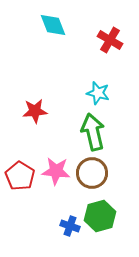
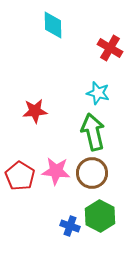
cyan diamond: rotated 20 degrees clockwise
red cross: moved 8 px down
green hexagon: rotated 16 degrees counterclockwise
